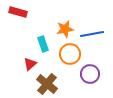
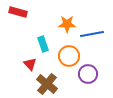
orange star: moved 2 px right, 5 px up; rotated 12 degrees clockwise
orange circle: moved 1 px left, 2 px down
red triangle: rotated 32 degrees counterclockwise
purple circle: moved 2 px left
